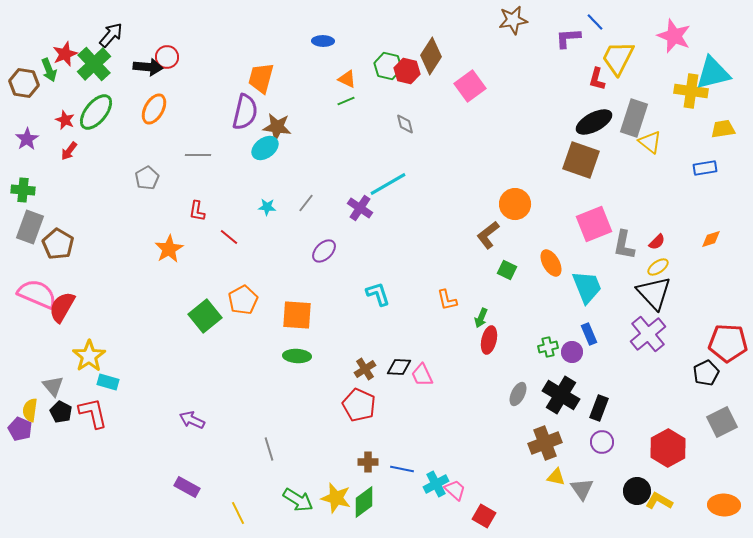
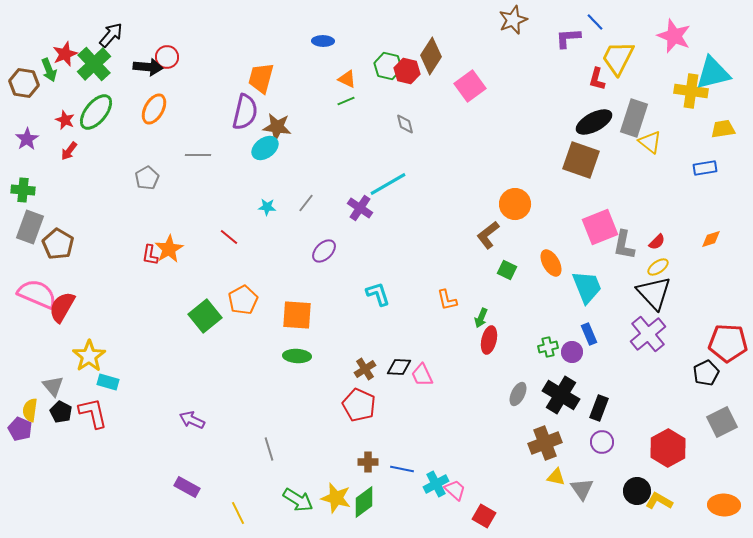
brown star at (513, 20): rotated 12 degrees counterclockwise
red L-shape at (197, 211): moved 47 px left, 44 px down
pink square at (594, 224): moved 6 px right, 3 px down
